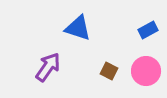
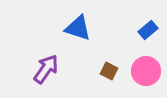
blue rectangle: rotated 12 degrees counterclockwise
purple arrow: moved 2 px left, 2 px down
